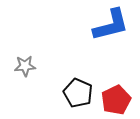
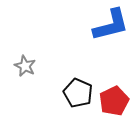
gray star: rotated 30 degrees clockwise
red pentagon: moved 2 px left, 1 px down
